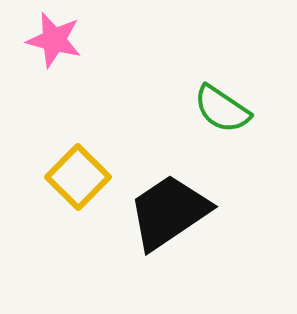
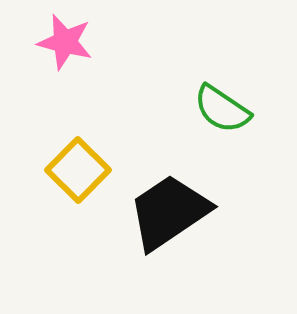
pink star: moved 11 px right, 2 px down
yellow square: moved 7 px up
